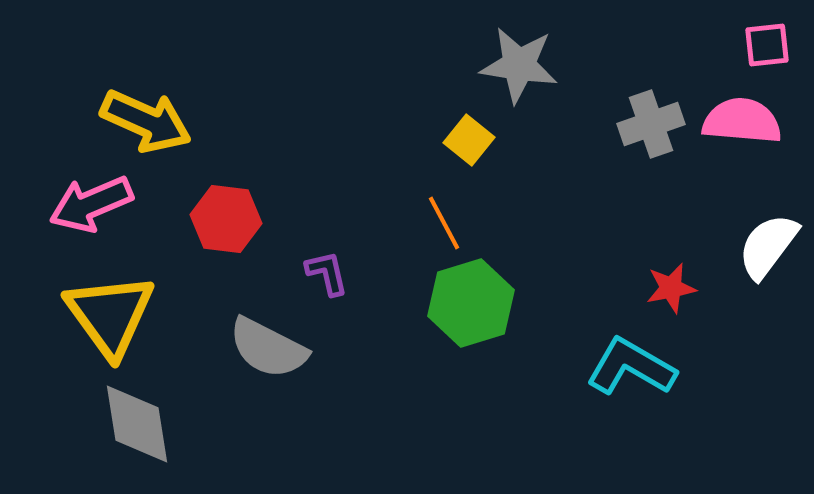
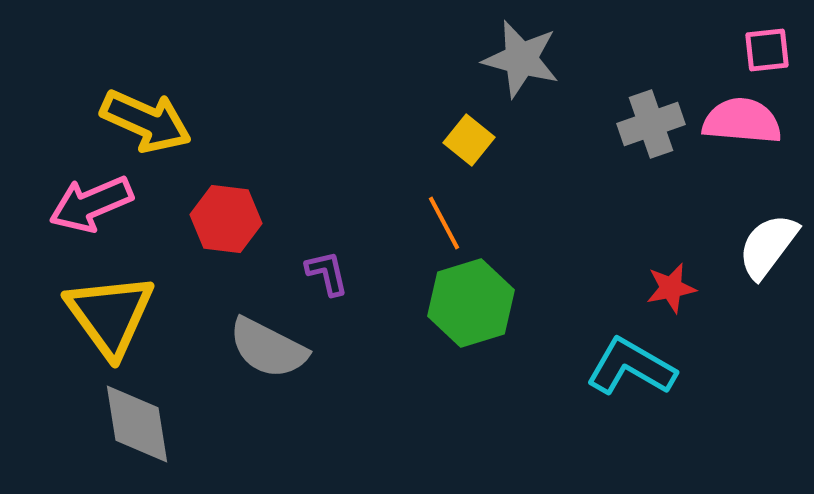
pink square: moved 5 px down
gray star: moved 2 px right, 6 px up; rotated 6 degrees clockwise
